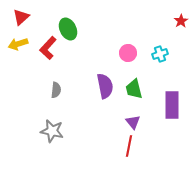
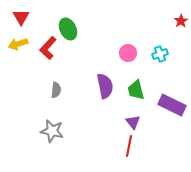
red triangle: rotated 18 degrees counterclockwise
green trapezoid: moved 2 px right, 1 px down
purple rectangle: rotated 64 degrees counterclockwise
